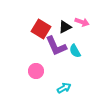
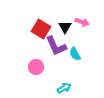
black triangle: rotated 32 degrees counterclockwise
cyan semicircle: moved 3 px down
pink circle: moved 4 px up
